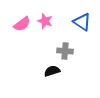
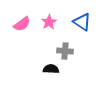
pink star: moved 4 px right, 1 px down; rotated 21 degrees clockwise
black semicircle: moved 1 px left, 2 px up; rotated 21 degrees clockwise
